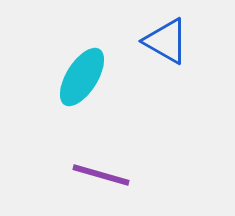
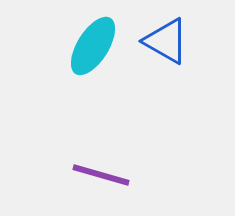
cyan ellipse: moved 11 px right, 31 px up
